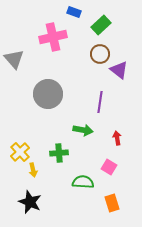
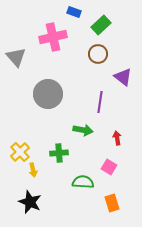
brown circle: moved 2 px left
gray triangle: moved 2 px right, 2 px up
purple triangle: moved 4 px right, 7 px down
